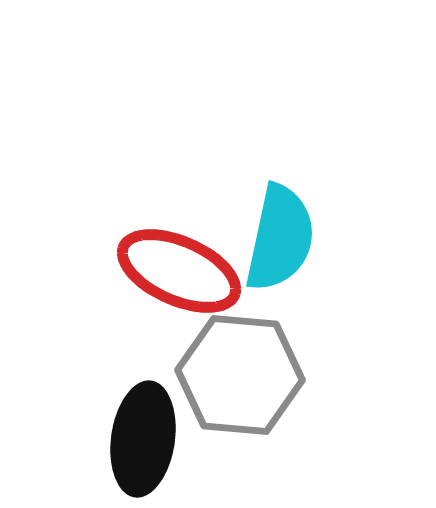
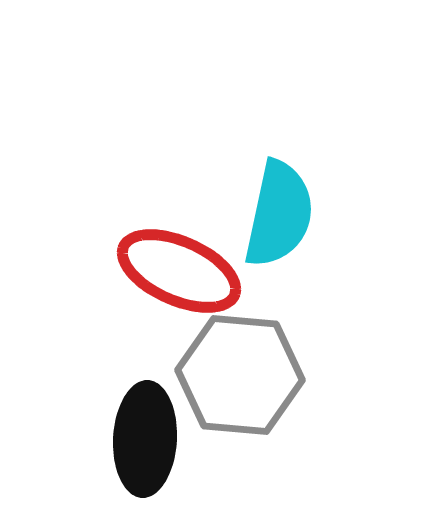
cyan semicircle: moved 1 px left, 24 px up
black ellipse: moved 2 px right; rotated 5 degrees counterclockwise
